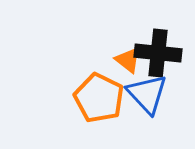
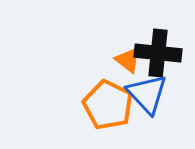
orange pentagon: moved 9 px right, 7 px down
